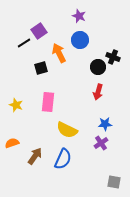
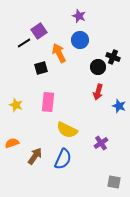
blue star: moved 14 px right, 18 px up; rotated 24 degrees clockwise
